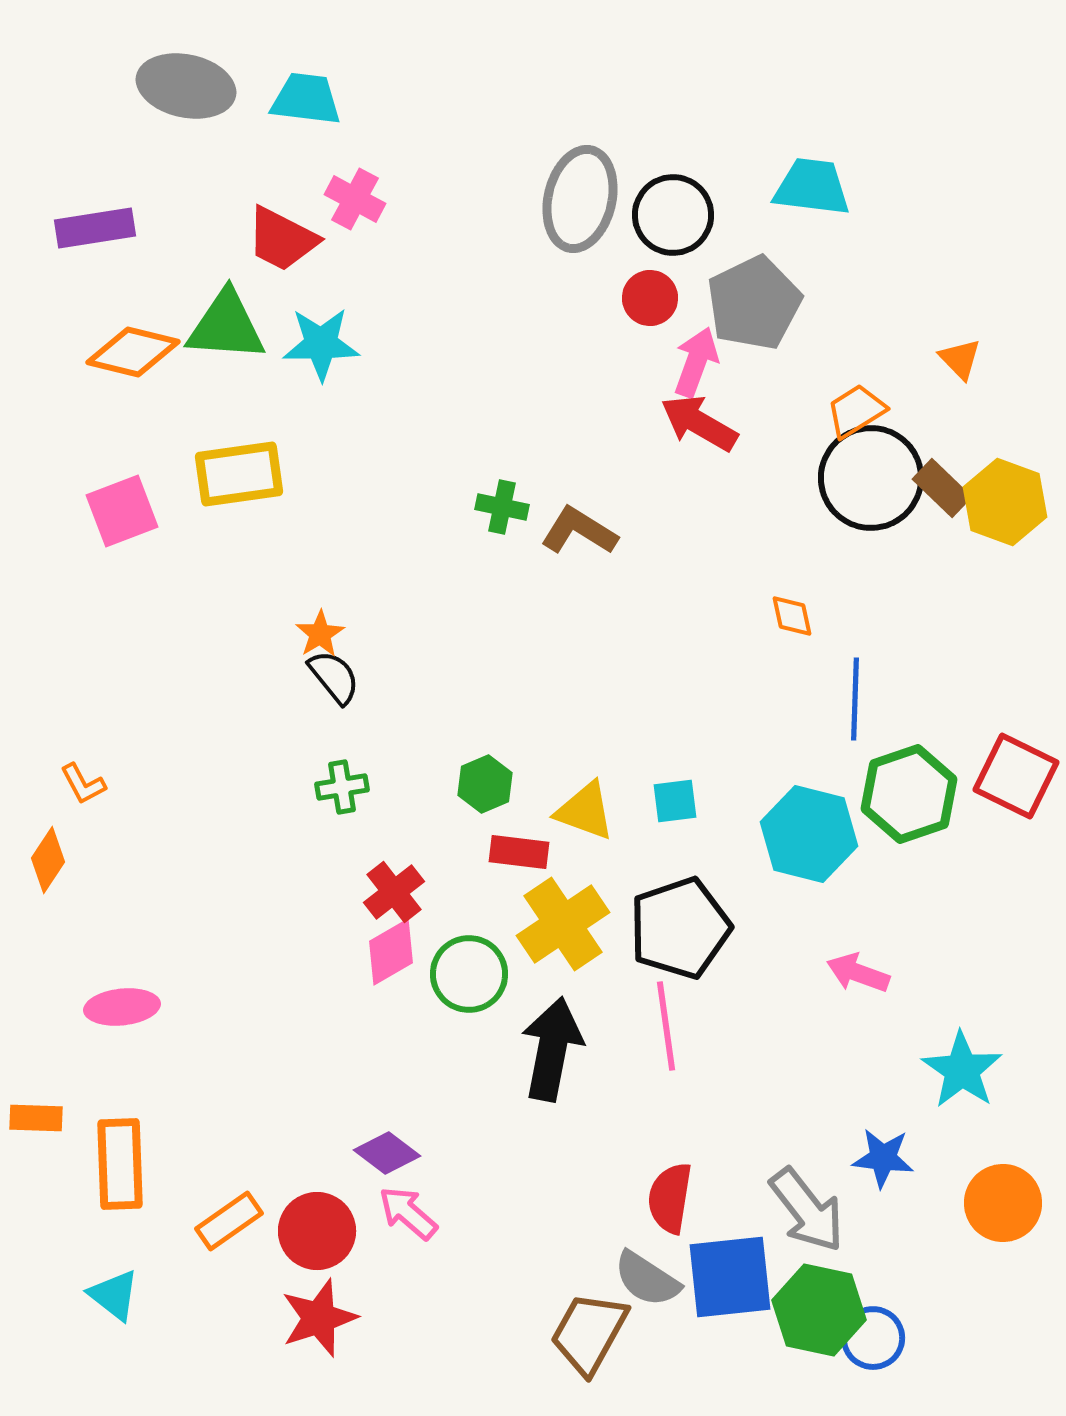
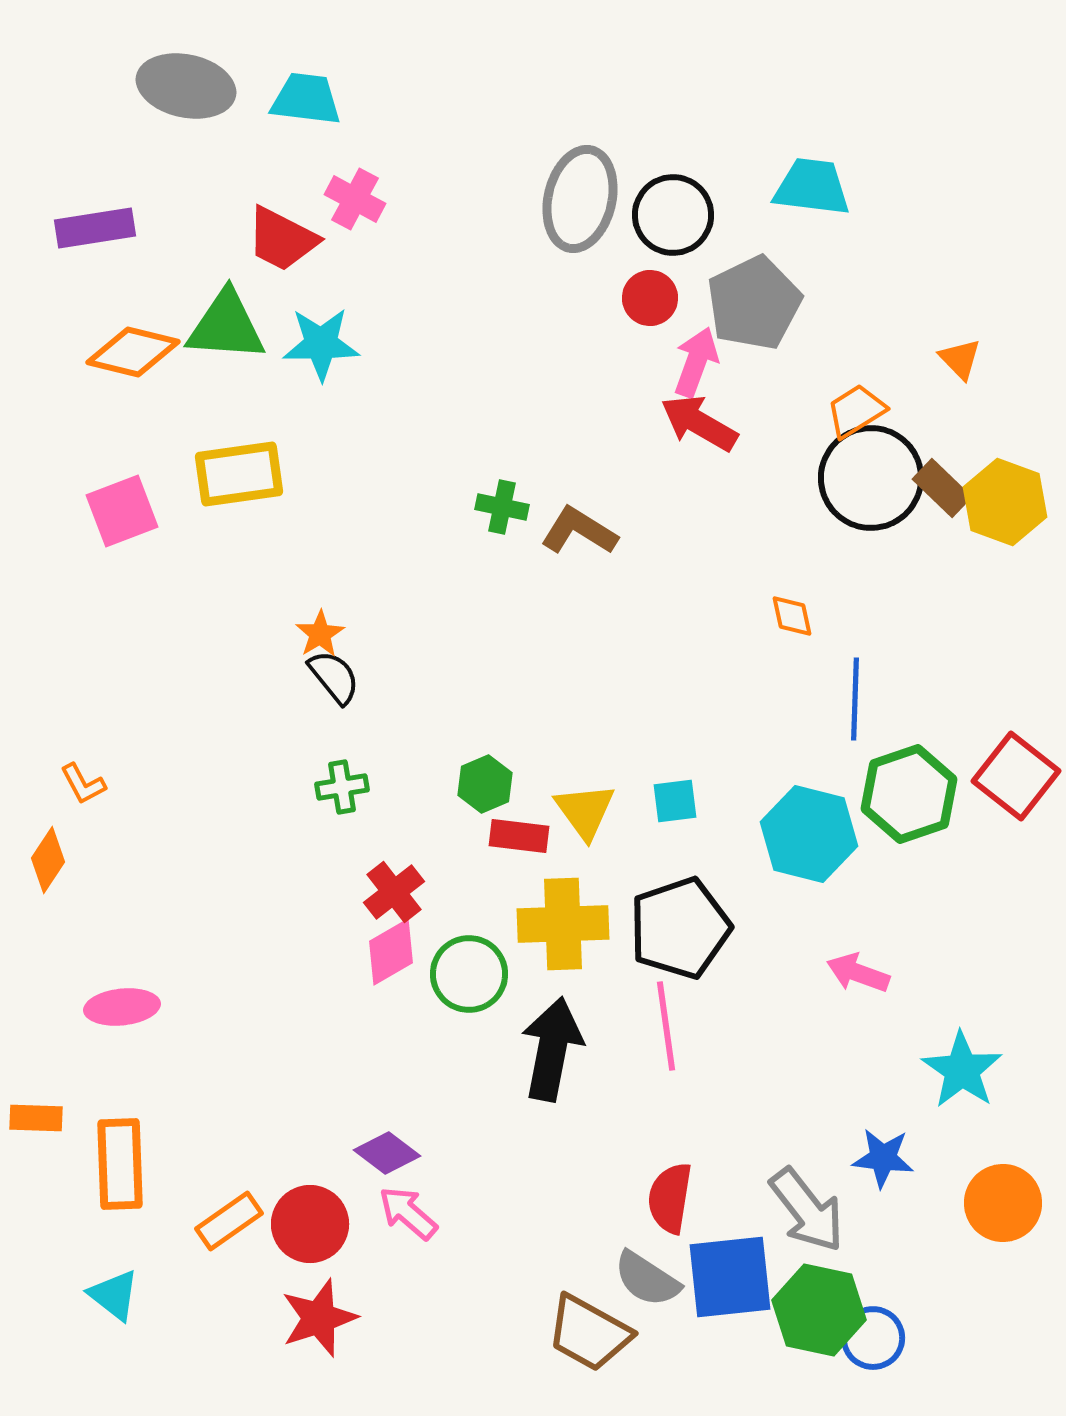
red square at (1016, 776): rotated 12 degrees clockwise
yellow triangle at (585, 811): rotated 34 degrees clockwise
red rectangle at (519, 852): moved 16 px up
yellow cross at (563, 924): rotated 32 degrees clockwise
red circle at (317, 1231): moved 7 px left, 7 px up
brown trapezoid at (589, 1333): rotated 90 degrees counterclockwise
